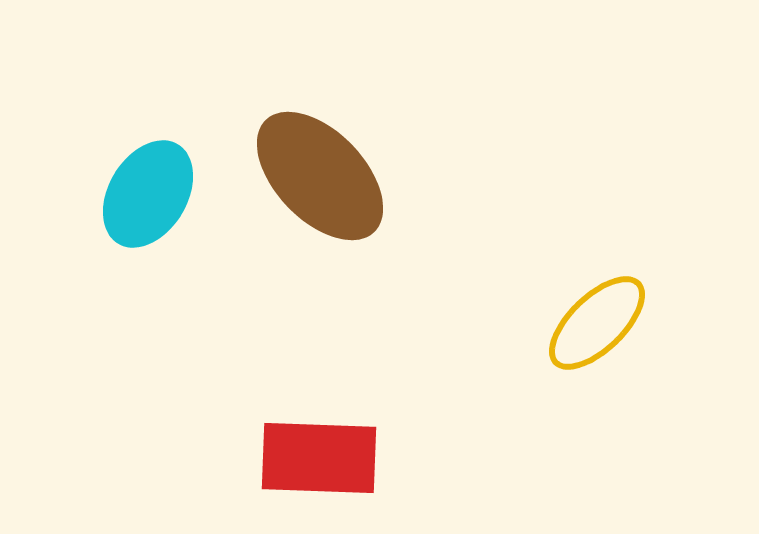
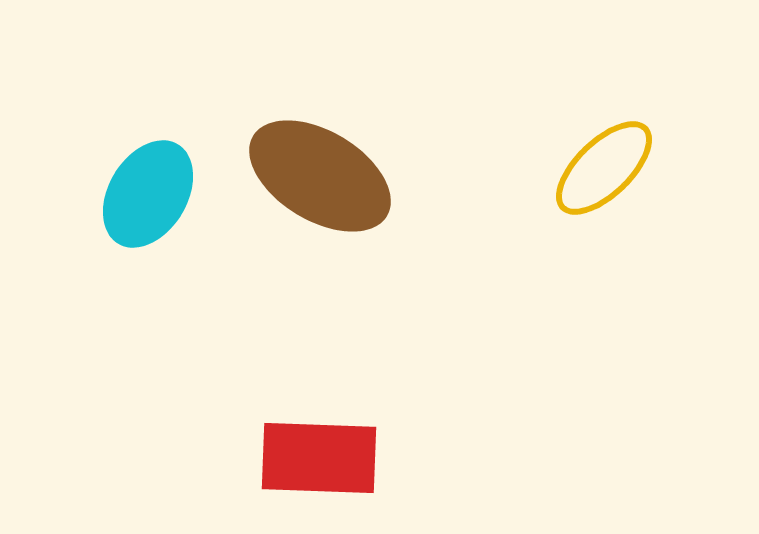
brown ellipse: rotated 15 degrees counterclockwise
yellow ellipse: moved 7 px right, 155 px up
